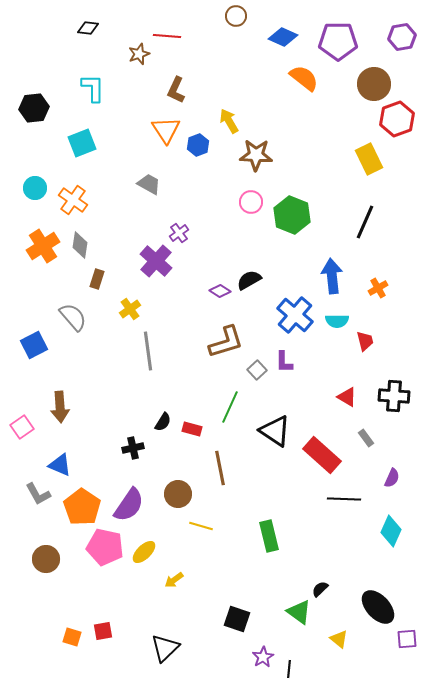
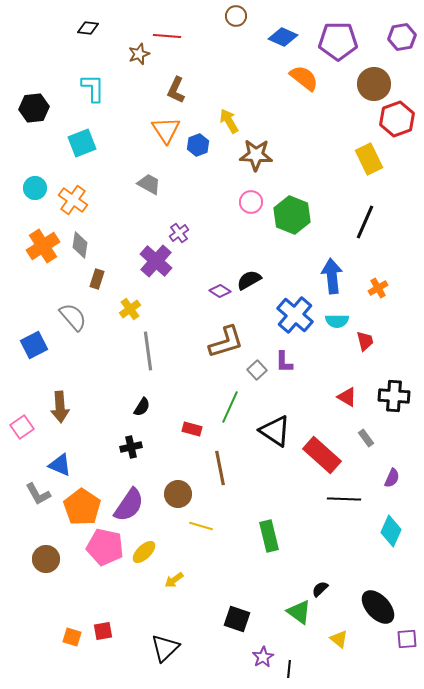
black semicircle at (163, 422): moved 21 px left, 15 px up
black cross at (133, 448): moved 2 px left, 1 px up
